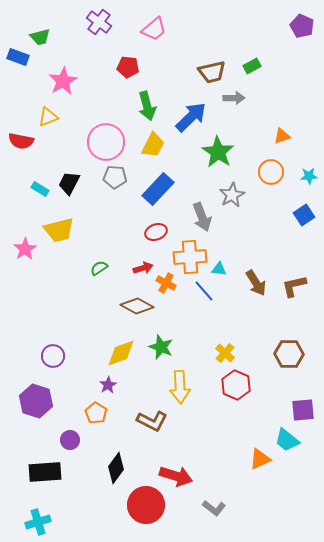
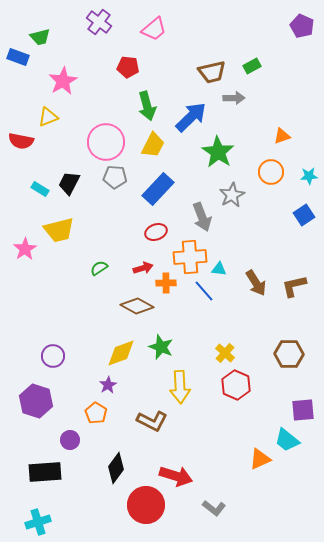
orange cross at (166, 283): rotated 30 degrees counterclockwise
